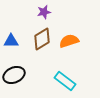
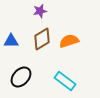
purple star: moved 4 px left, 1 px up
black ellipse: moved 7 px right, 2 px down; rotated 25 degrees counterclockwise
